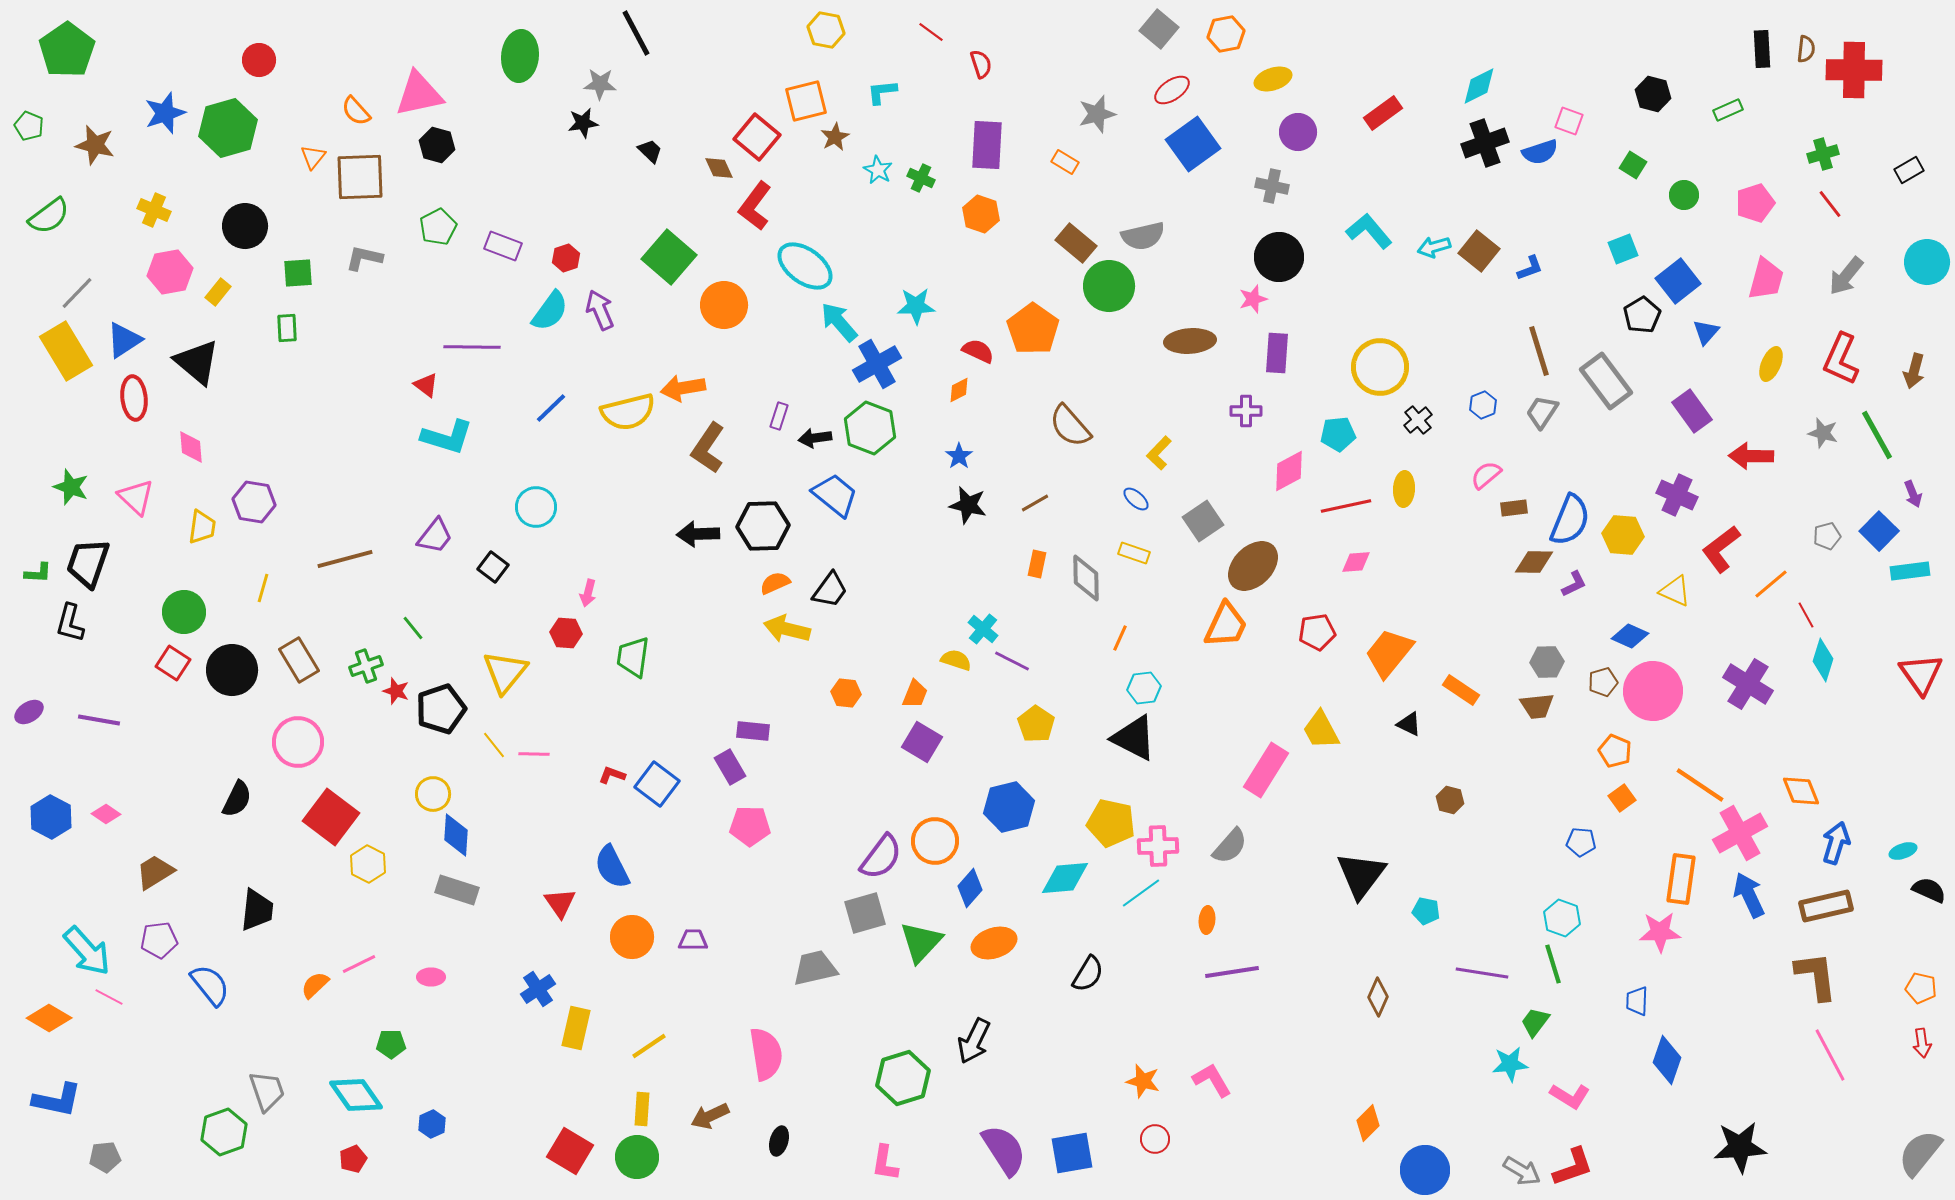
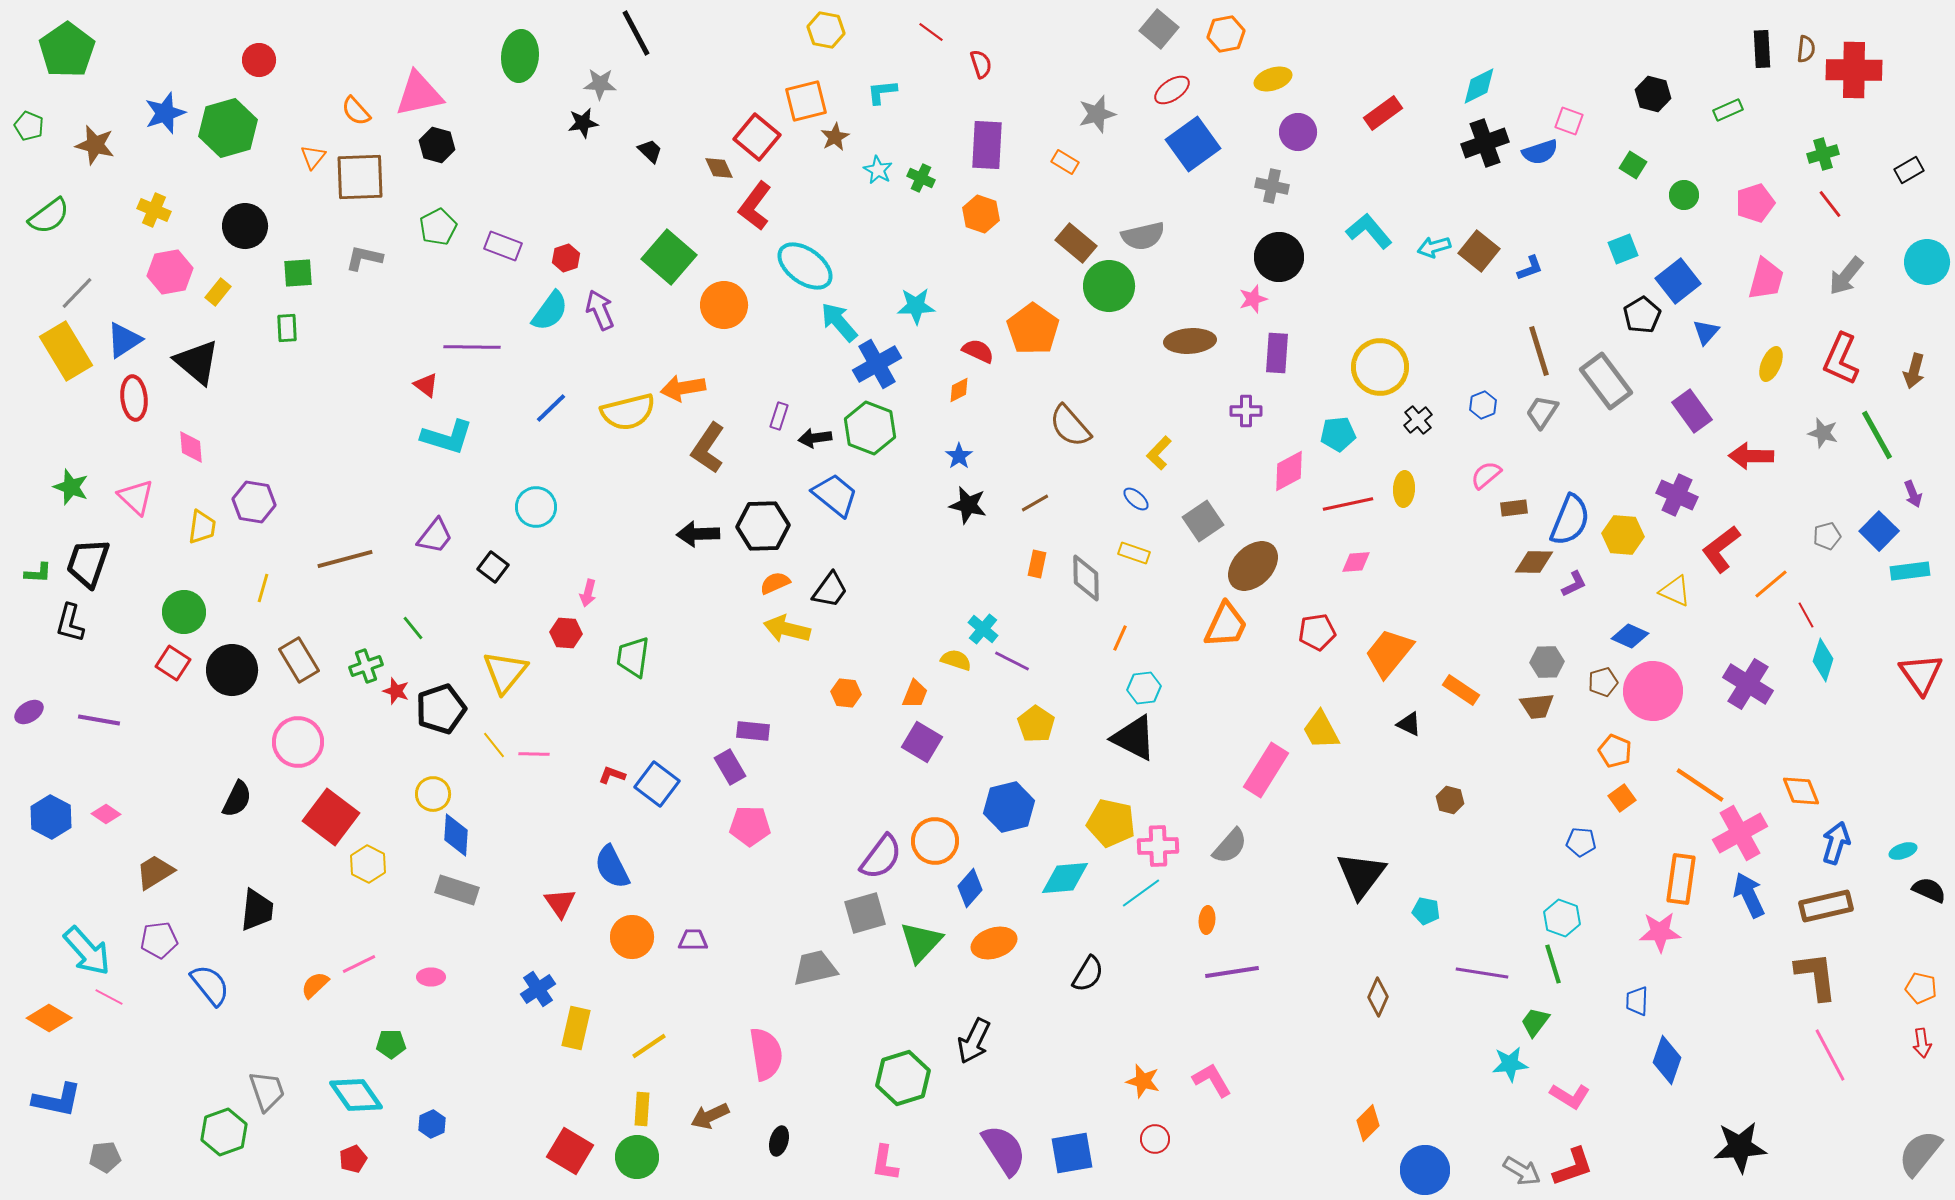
red line at (1346, 506): moved 2 px right, 2 px up
